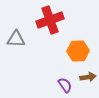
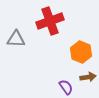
red cross: moved 1 px down
orange hexagon: moved 3 px right, 1 px down; rotated 25 degrees clockwise
purple semicircle: moved 1 px right, 2 px down
